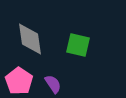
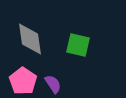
pink pentagon: moved 4 px right
